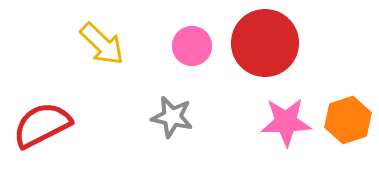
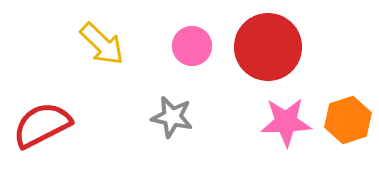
red circle: moved 3 px right, 4 px down
